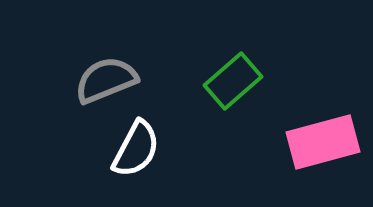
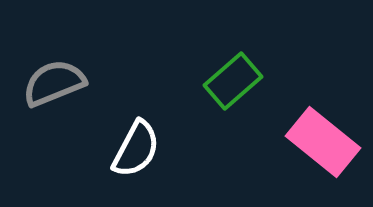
gray semicircle: moved 52 px left, 3 px down
pink rectangle: rotated 54 degrees clockwise
